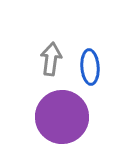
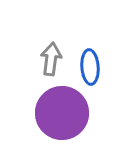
purple circle: moved 4 px up
